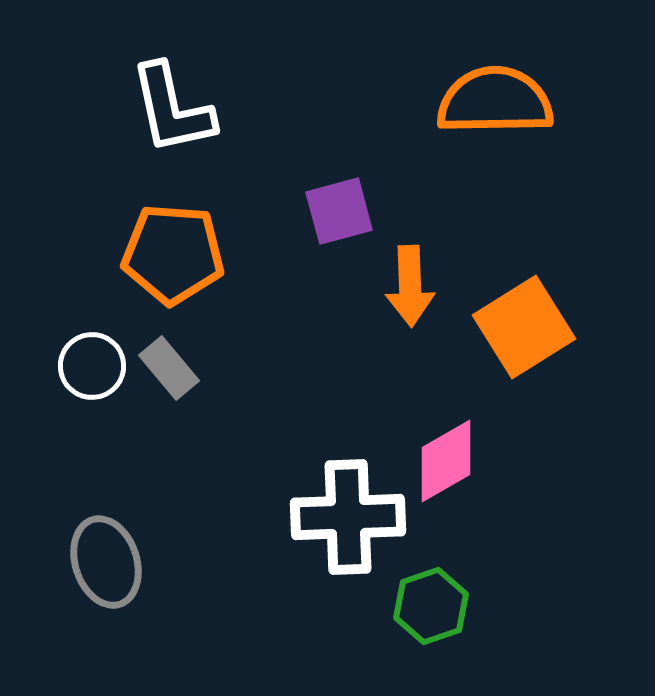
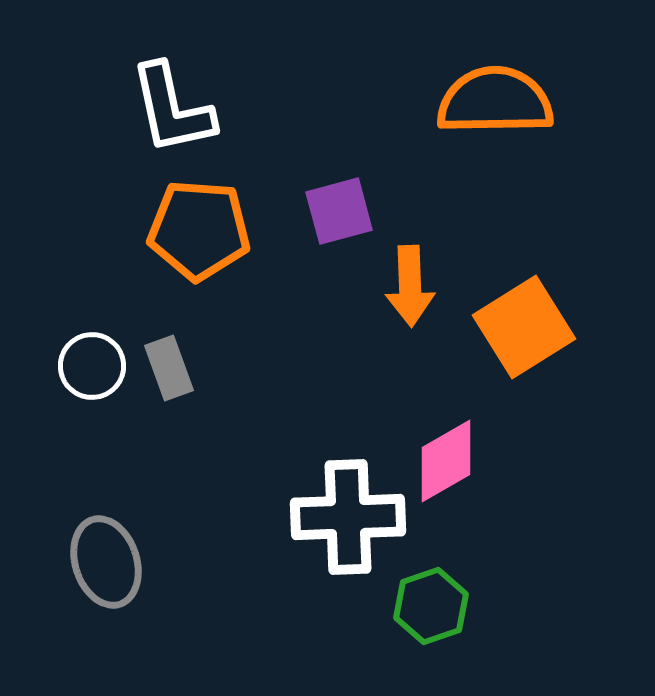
orange pentagon: moved 26 px right, 24 px up
gray rectangle: rotated 20 degrees clockwise
